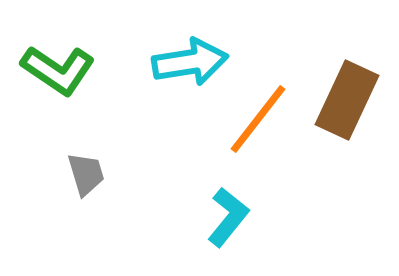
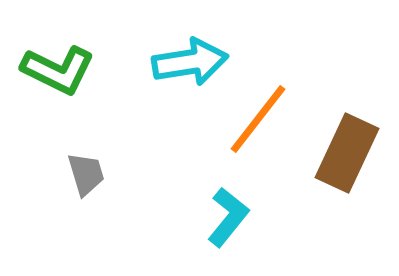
green L-shape: rotated 8 degrees counterclockwise
brown rectangle: moved 53 px down
